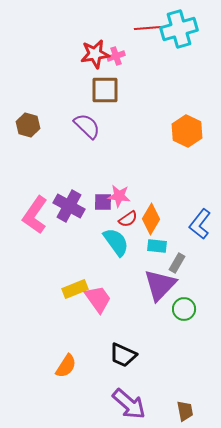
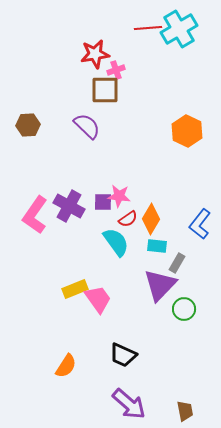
cyan cross: rotated 15 degrees counterclockwise
pink cross: moved 14 px down
brown hexagon: rotated 20 degrees counterclockwise
